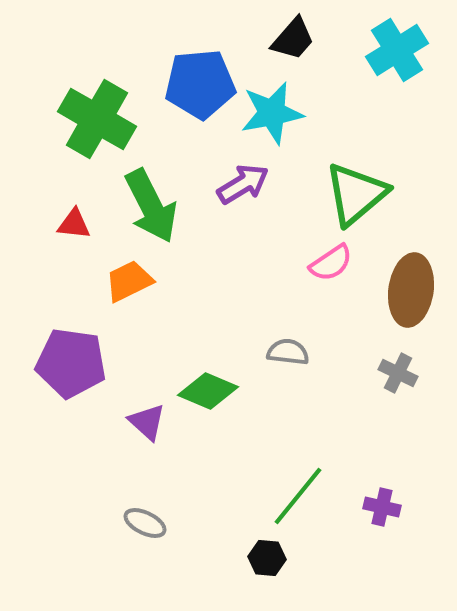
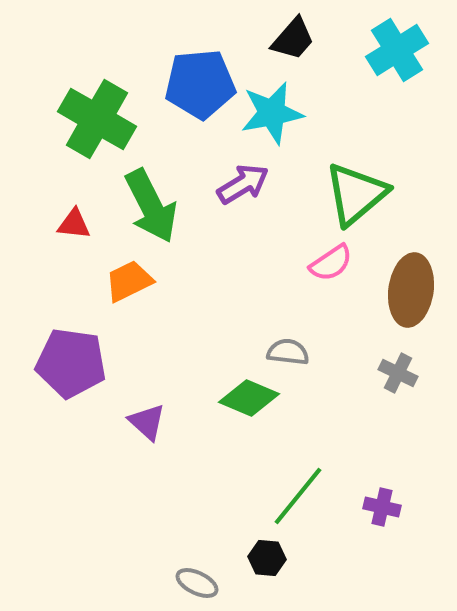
green diamond: moved 41 px right, 7 px down
gray ellipse: moved 52 px right, 60 px down
